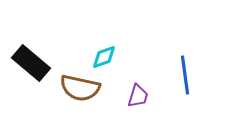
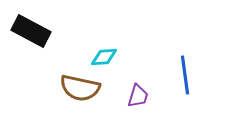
cyan diamond: rotated 16 degrees clockwise
black rectangle: moved 32 px up; rotated 12 degrees counterclockwise
